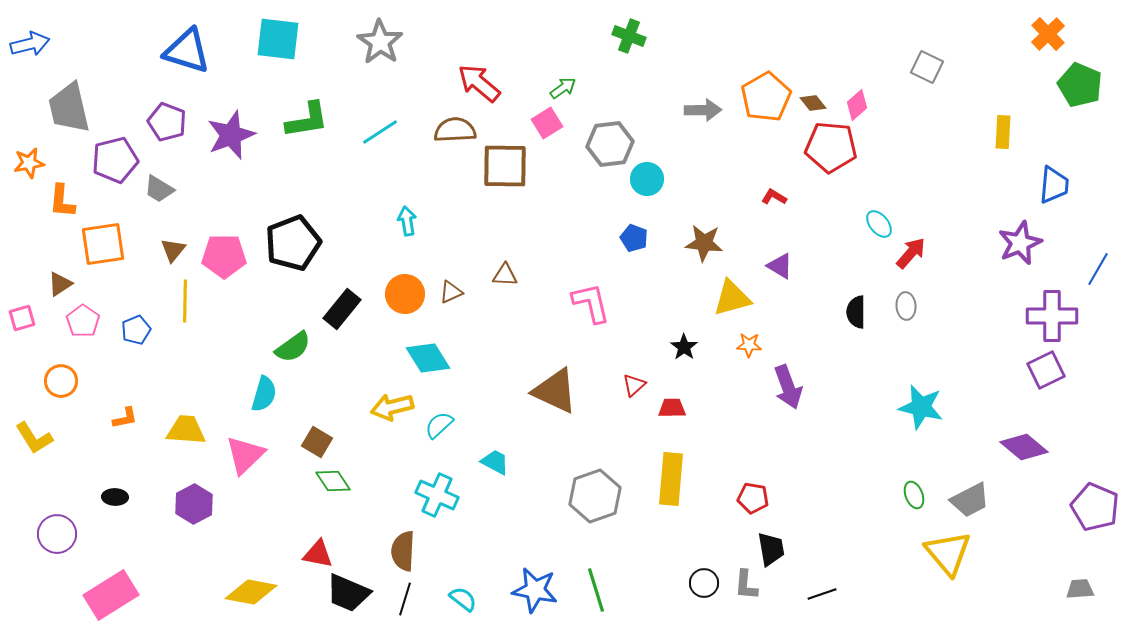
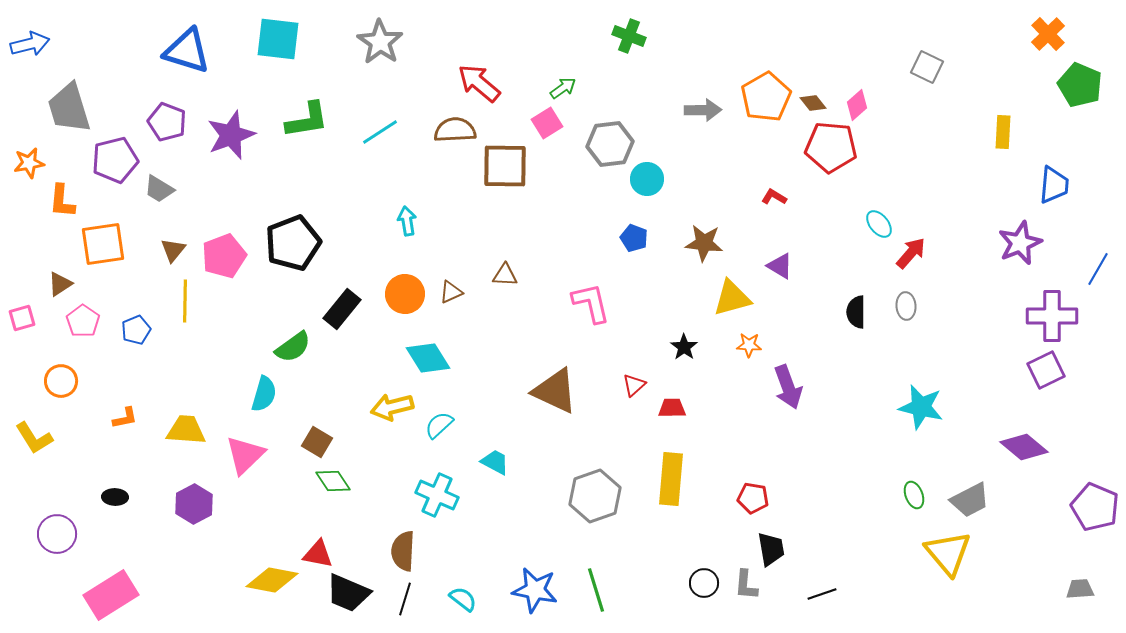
gray trapezoid at (69, 108): rotated 4 degrees counterclockwise
pink pentagon at (224, 256): rotated 21 degrees counterclockwise
yellow diamond at (251, 592): moved 21 px right, 12 px up
